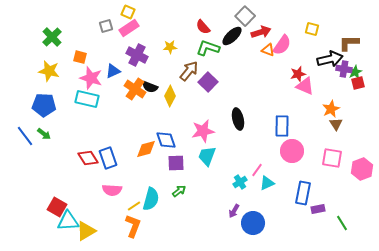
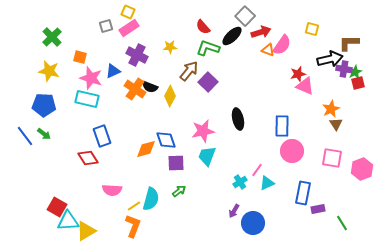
blue rectangle at (108, 158): moved 6 px left, 22 px up
